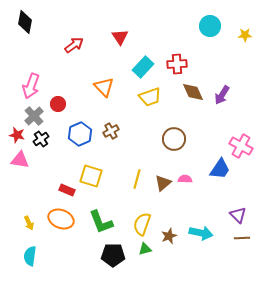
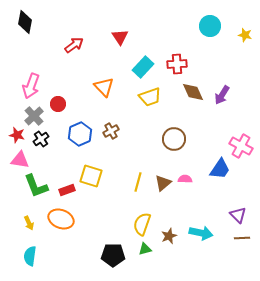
yellow star: rotated 16 degrees clockwise
yellow line: moved 1 px right, 3 px down
red rectangle: rotated 42 degrees counterclockwise
green L-shape: moved 65 px left, 36 px up
